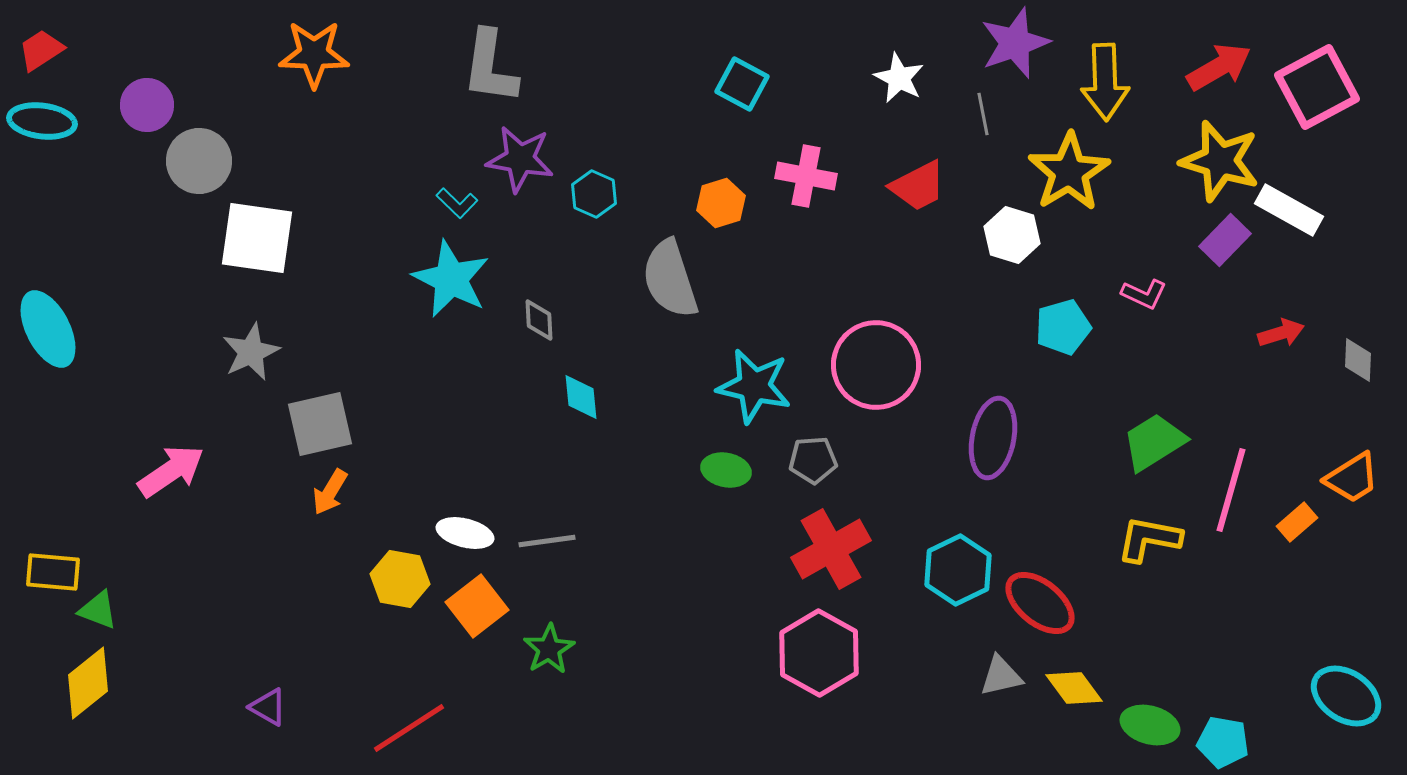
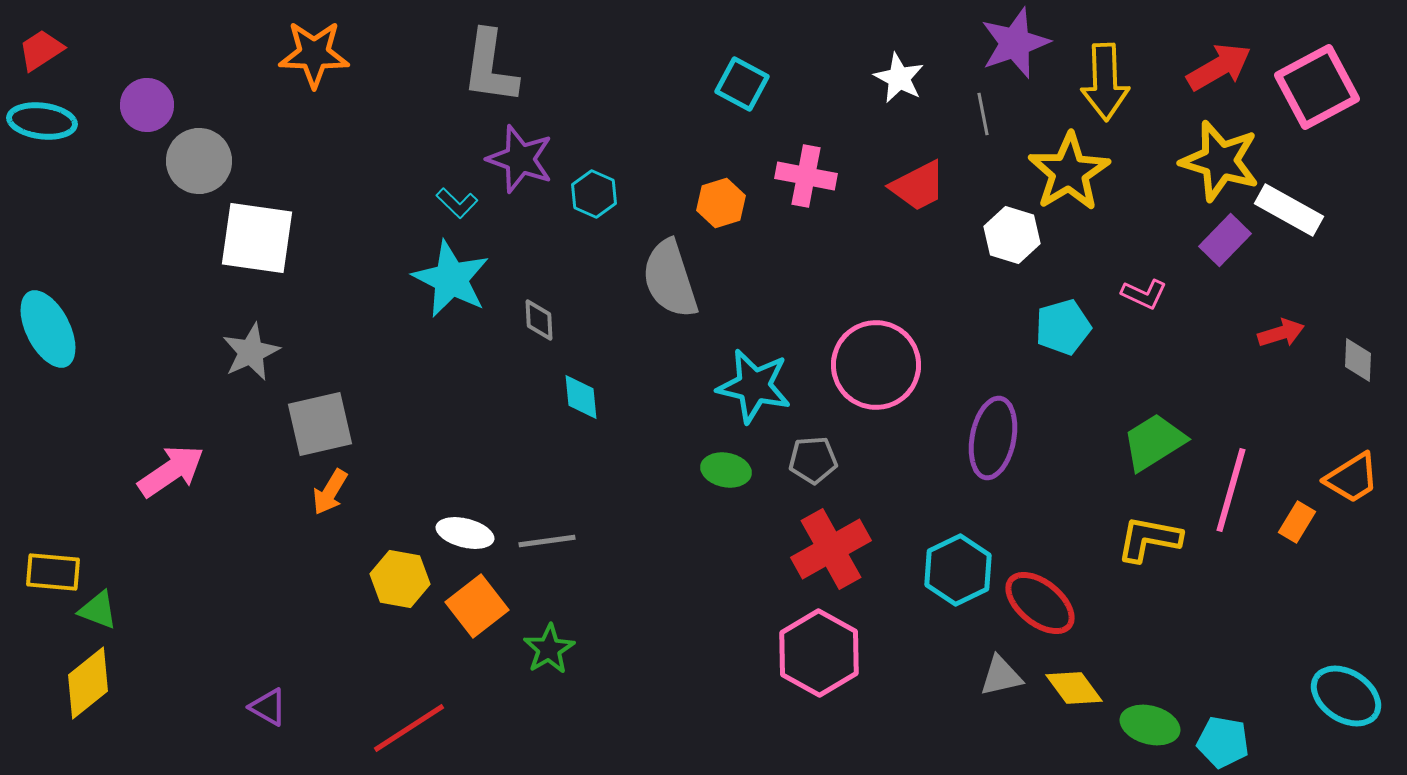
purple star at (520, 159): rotated 10 degrees clockwise
orange rectangle at (1297, 522): rotated 18 degrees counterclockwise
